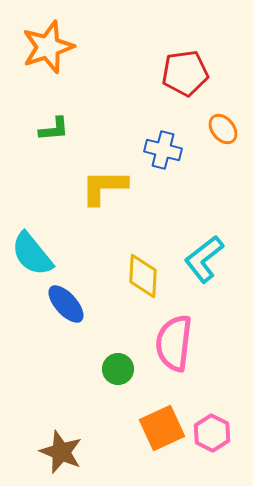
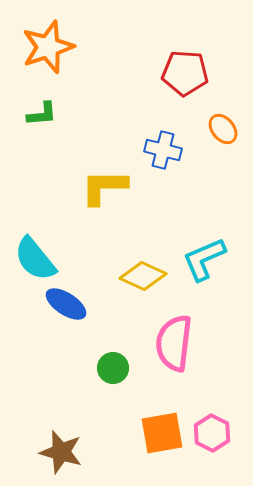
red pentagon: rotated 12 degrees clockwise
green L-shape: moved 12 px left, 15 px up
cyan semicircle: moved 3 px right, 5 px down
cyan L-shape: rotated 15 degrees clockwise
yellow diamond: rotated 69 degrees counterclockwise
blue ellipse: rotated 15 degrees counterclockwise
green circle: moved 5 px left, 1 px up
orange square: moved 5 px down; rotated 15 degrees clockwise
brown star: rotated 6 degrees counterclockwise
